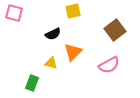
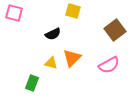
yellow square: rotated 28 degrees clockwise
orange triangle: moved 1 px left, 6 px down
